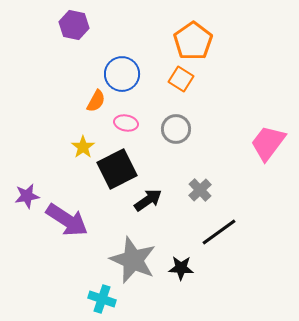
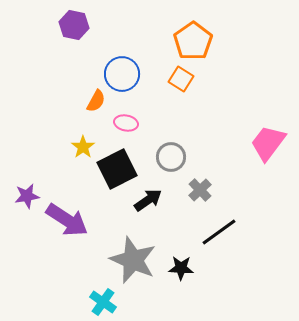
gray circle: moved 5 px left, 28 px down
cyan cross: moved 1 px right, 3 px down; rotated 16 degrees clockwise
